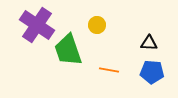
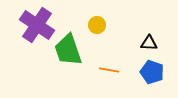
blue pentagon: rotated 15 degrees clockwise
